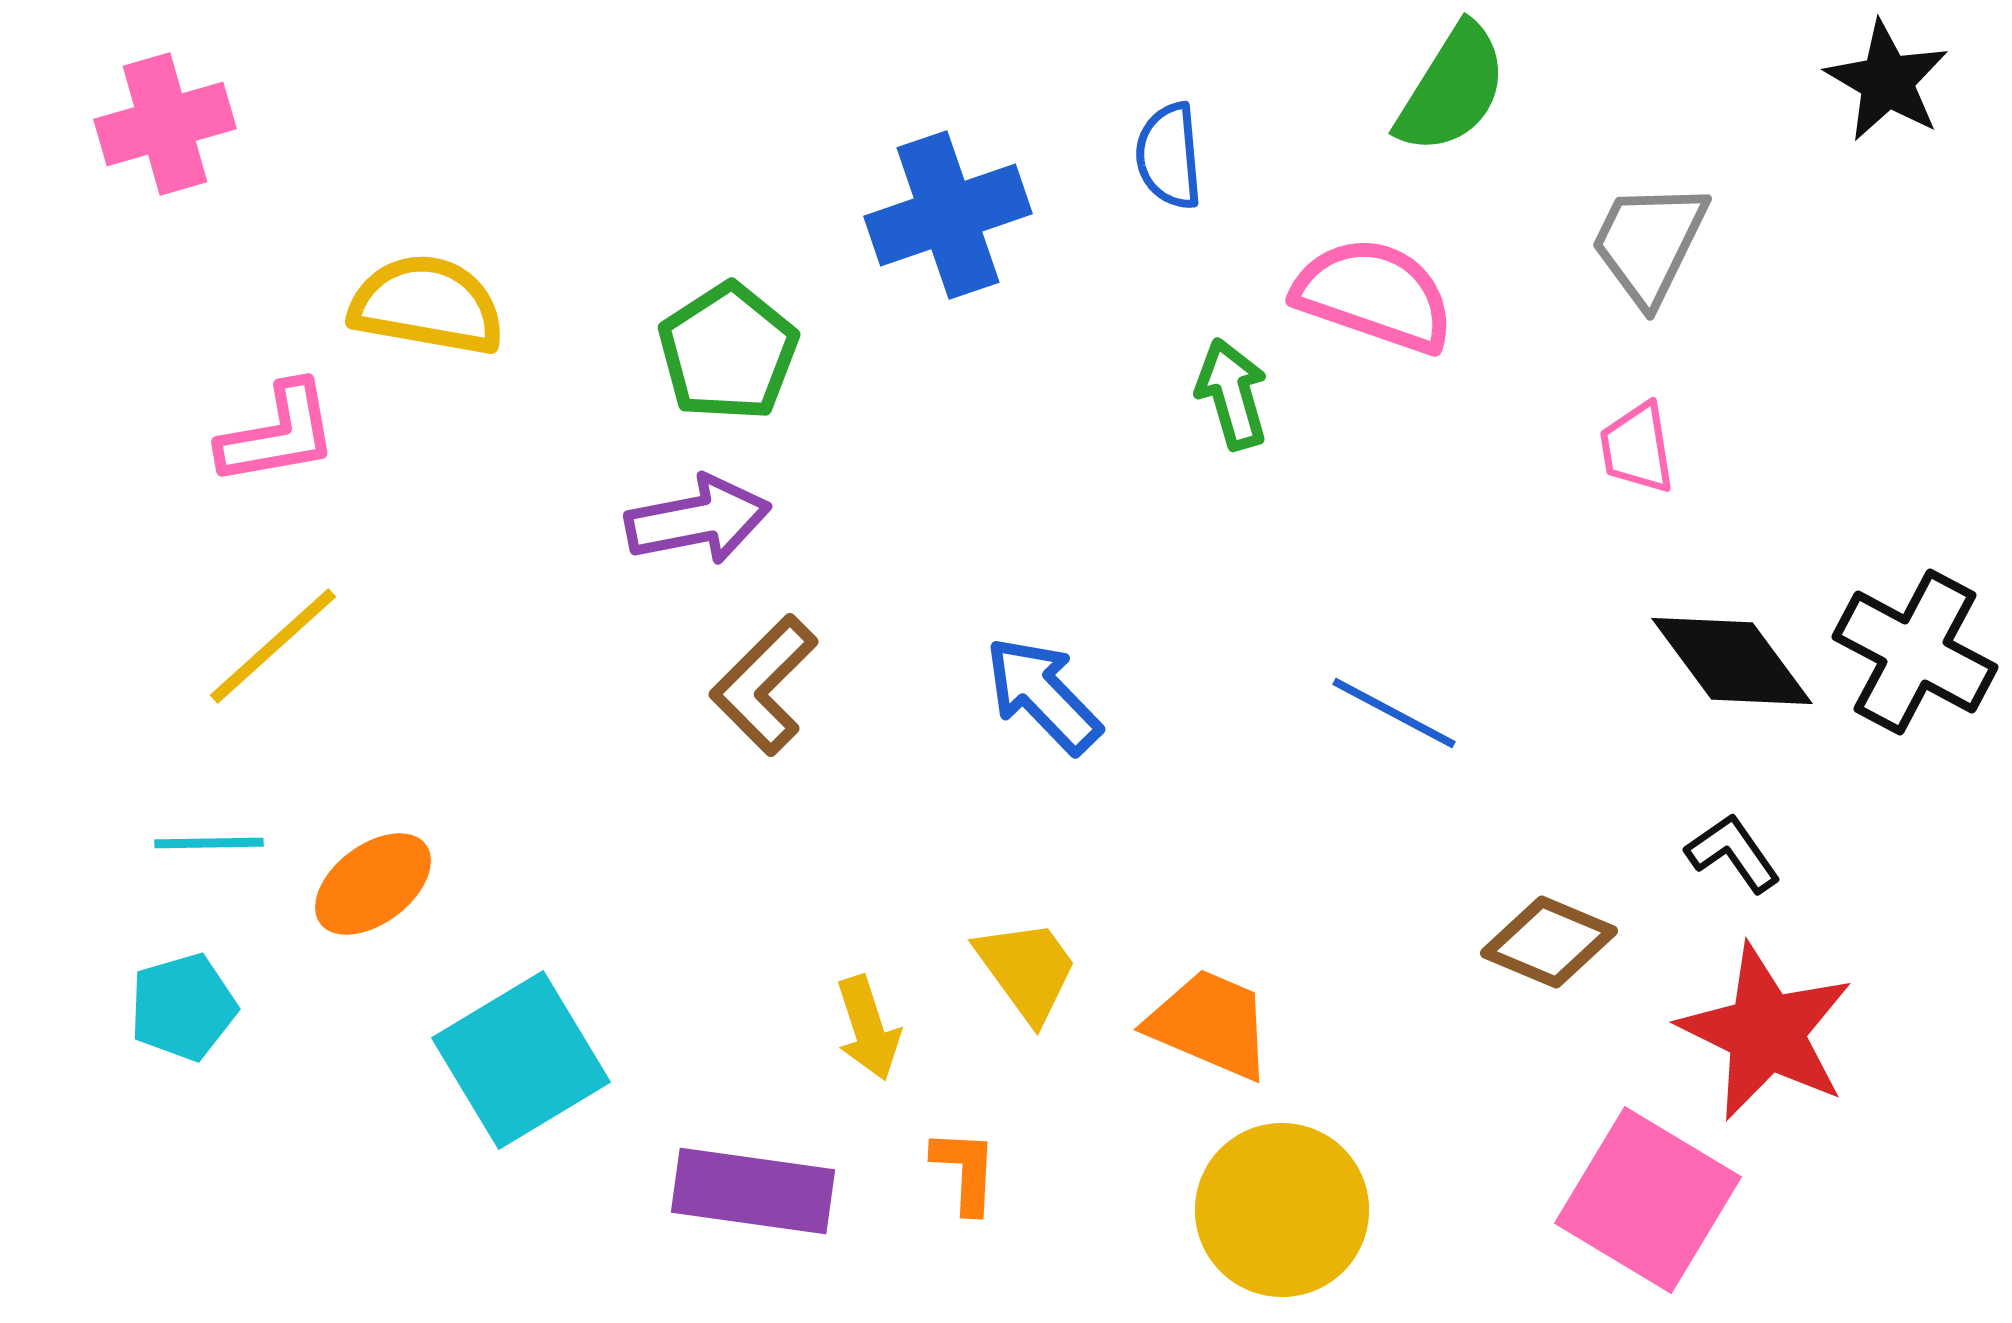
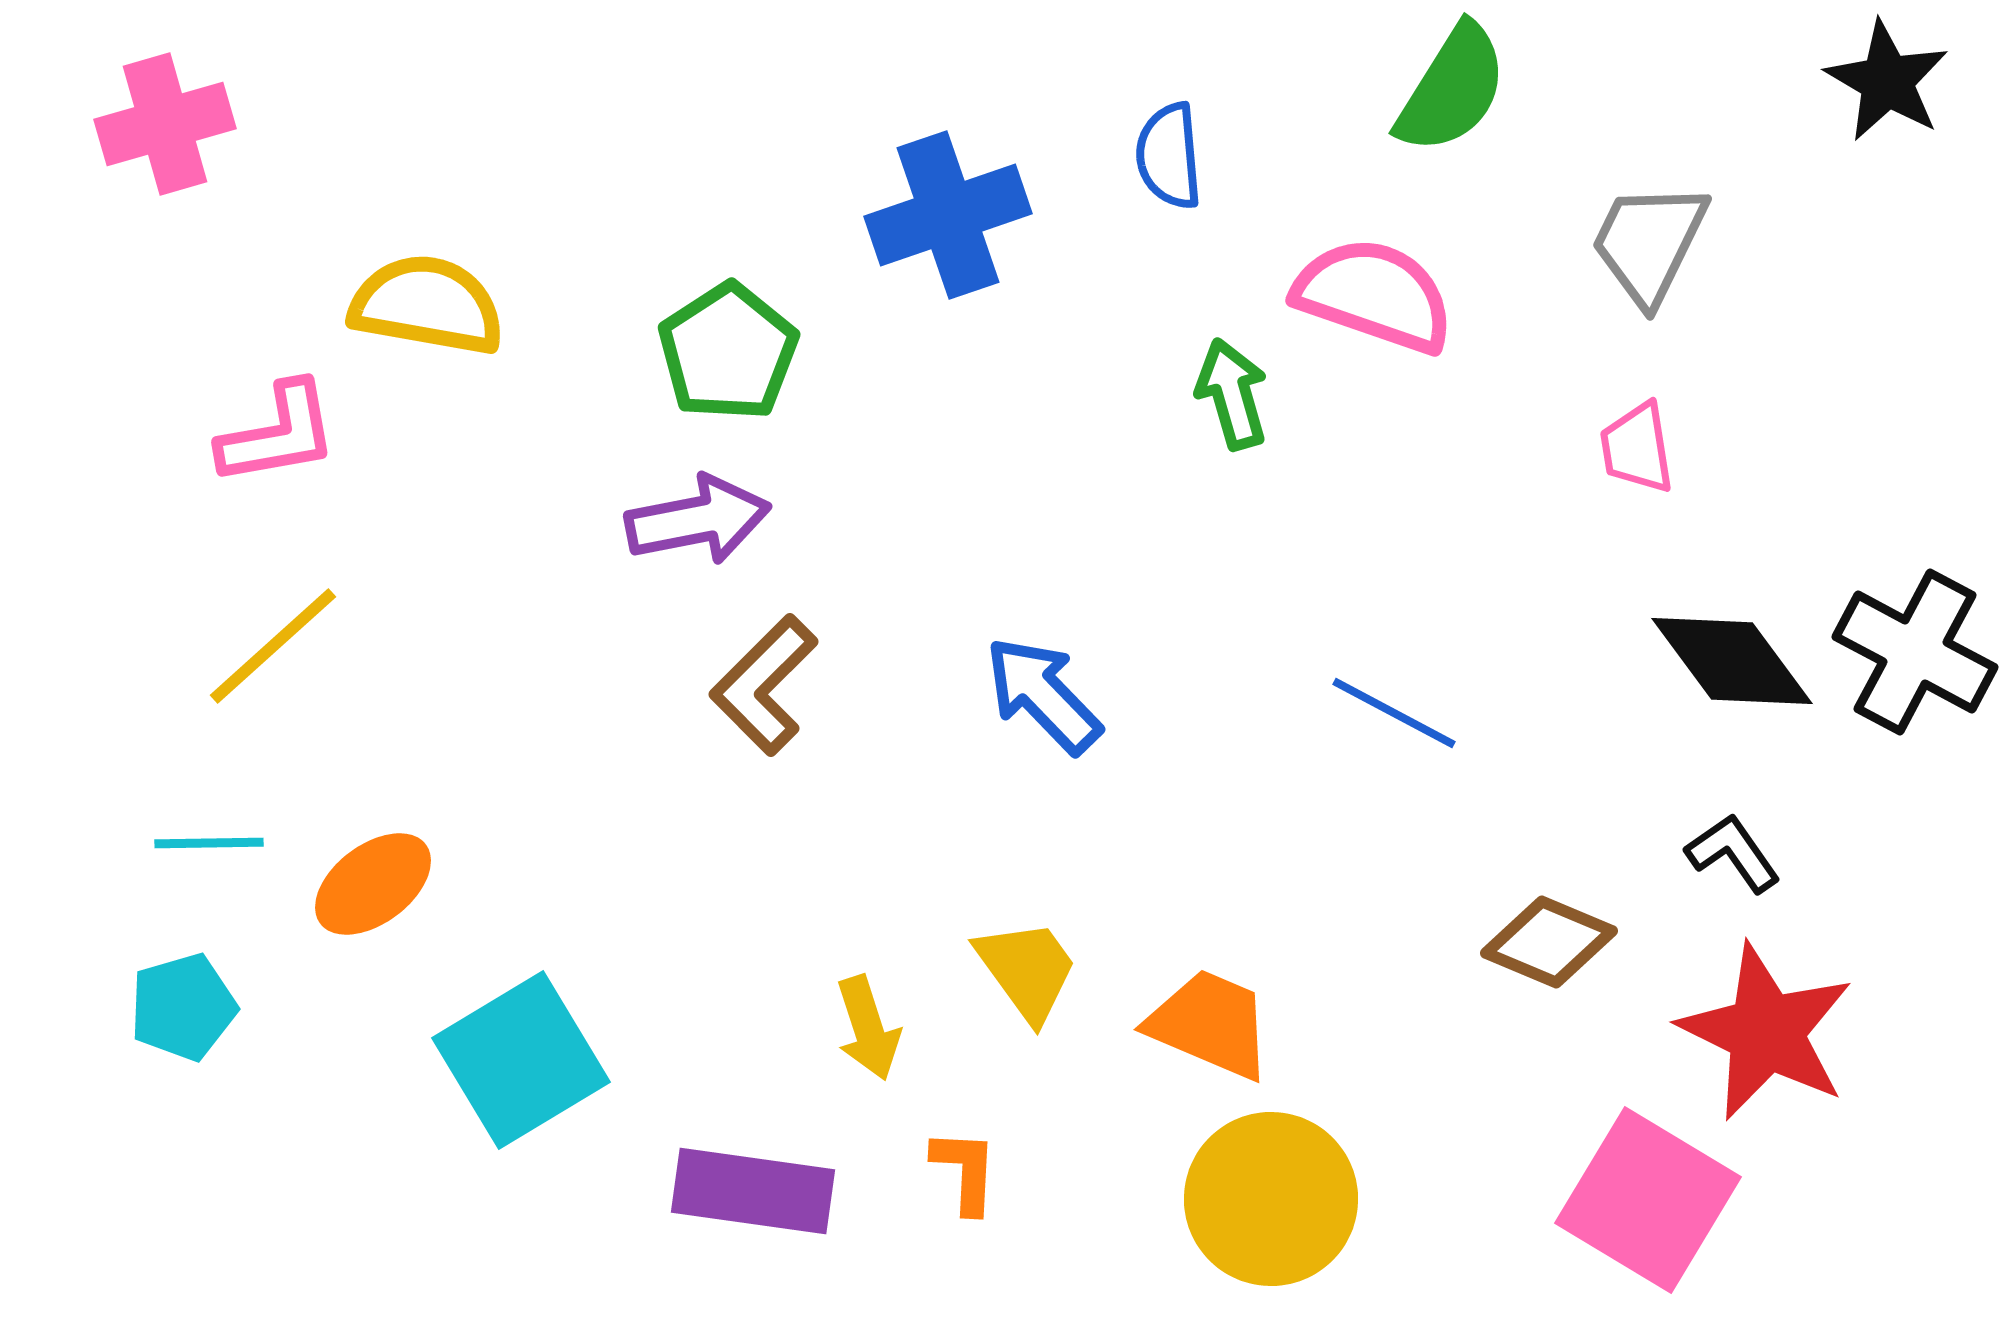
yellow circle: moved 11 px left, 11 px up
